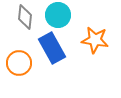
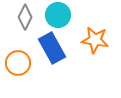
gray diamond: rotated 20 degrees clockwise
orange circle: moved 1 px left
